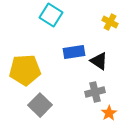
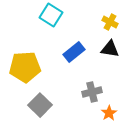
blue rectangle: rotated 30 degrees counterclockwise
black triangle: moved 11 px right, 12 px up; rotated 24 degrees counterclockwise
yellow pentagon: moved 3 px up
gray cross: moved 3 px left
